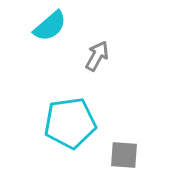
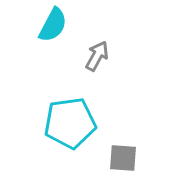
cyan semicircle: moved 3 px right, 1 px up; rotated 21 degrees counterclockwise
gray square: moved 1 px left, 3 px down
